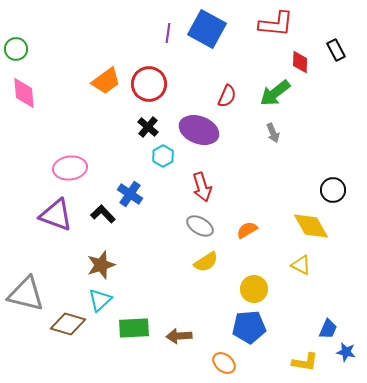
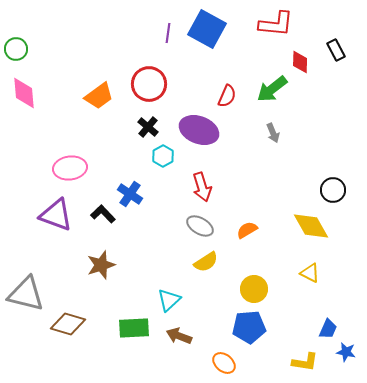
orange trapezoid: moved 7 px left, 15 px down
green arrow: moved 3 px left, 4 px up
yellow triangle: moved 9 px right, 8 px down
cyan triangle: moved 69 px right
brown arrow: rotated 25 degrees clockwise
